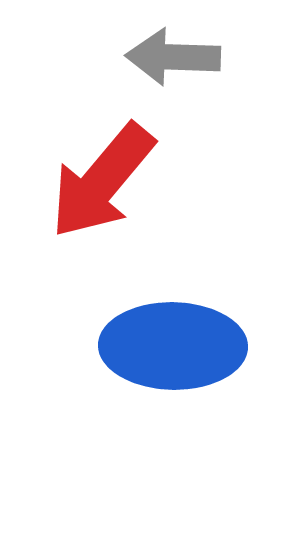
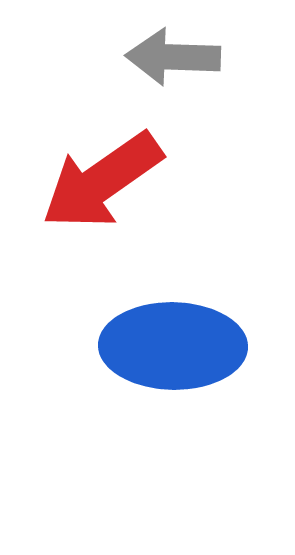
red arrow: rotated 15 degrees clockwise
